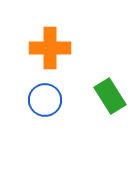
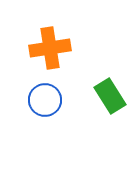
orange cross: rotated 9 degrees counterclockwise
